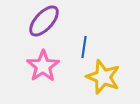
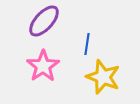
blue line: moved 3 px right, 3 px up
